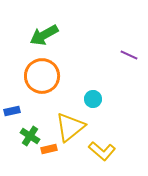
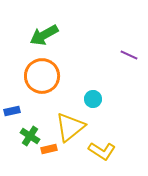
yellow L-shape: rotated 8 degrees counterclockwise
